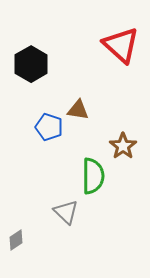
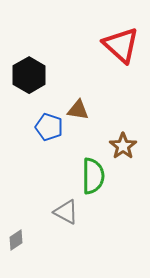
black hexagon: moved 2 px left, 11 px down
gray triangle: rotated 16 degrees counterclockwise
